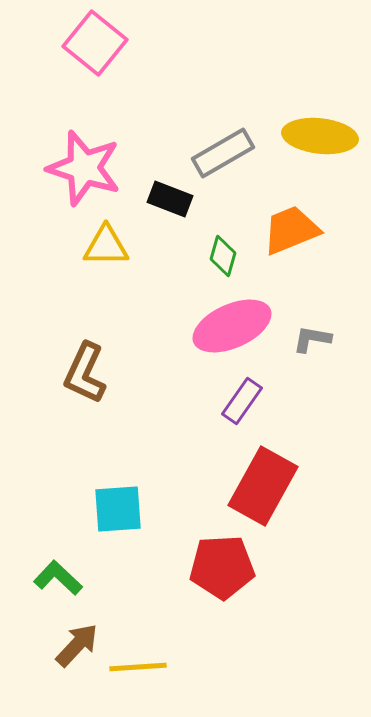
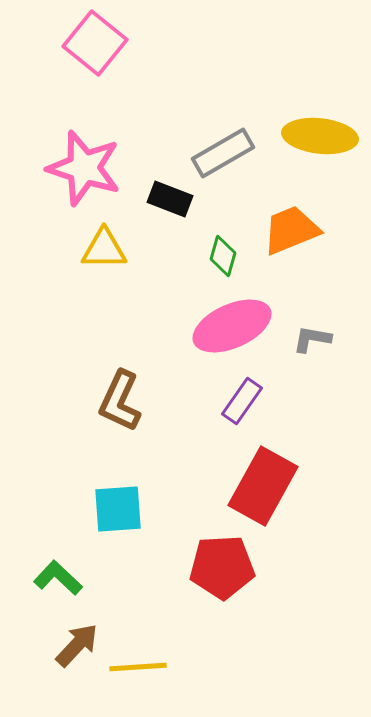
yellow triangle: moved 2 px left, 3 px down
brown L-shape: moved 35 px right, 28 px down
